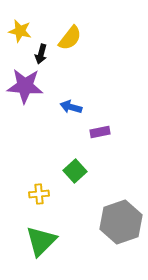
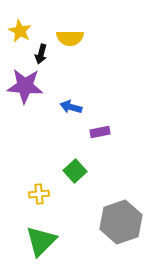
yellow star: rotated 15 degrees clockwise
yellow semicircle: rotated 52 degrees clockwise
